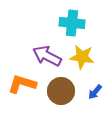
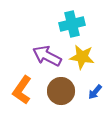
cyan cross: moved 1 px down; rotated 20 degrees counterclockwise
orange L-shape: moved 6 px down; rotated 72 degrees counterclockwise
